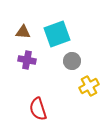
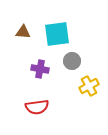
cyan square: rotated 12 degrees clockwise
purple cross: moved 13 px right, 9 px down
red semicircle: moved 1 px left, 2 px up; rotated 80 degrees counterclockwise
